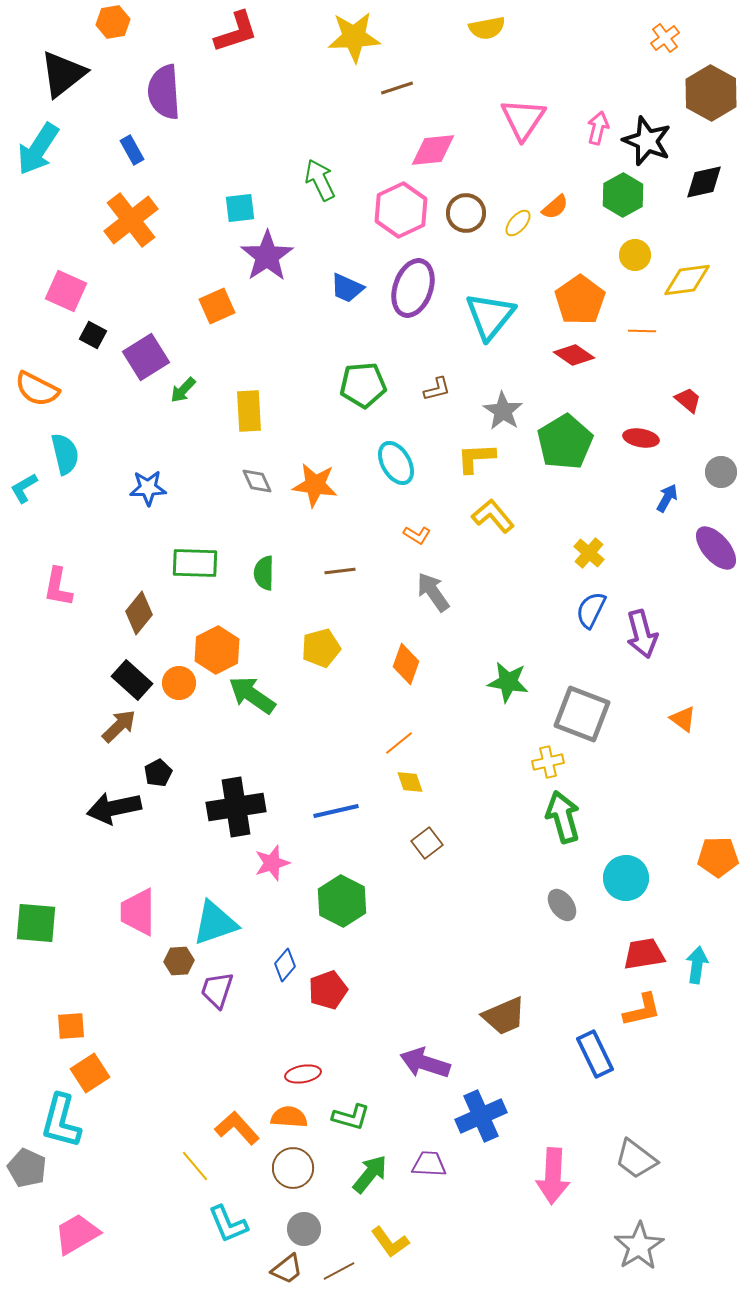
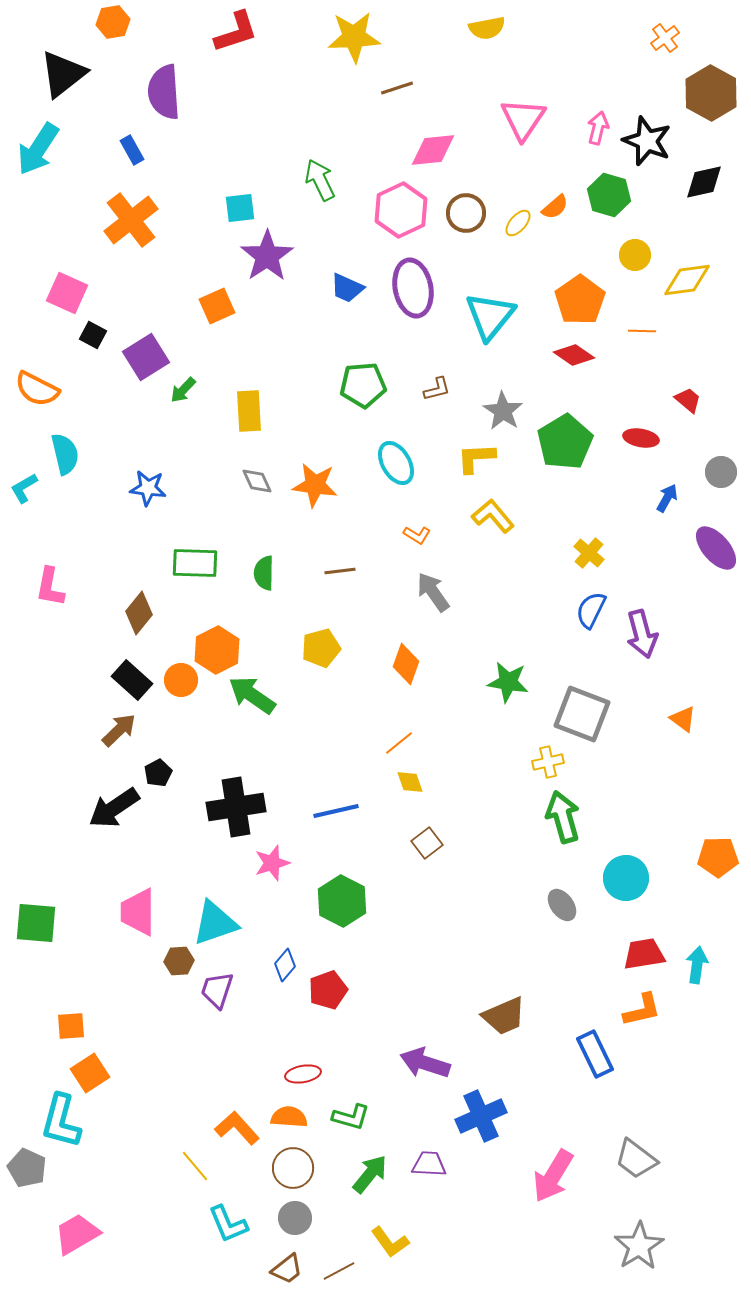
green hexagon at (623, 195): moved 14 px left; rotated 15 degrees counterclockwise
purple ellipse at (413, 288): rotated 30 degrees counterclockwise
pink square at (66, 291): moved 1 px right, 2 px down
blue star at (148, 488): rotated 9 degrees clockwise
pink L-shape at (58, 587): moved 8 px left
orange circle at (179, 683): moved 2 px right, 3 px up
brown arrow at (119, 726): moved 4 px down
black arrow at (114, 808): rotated 22 degrees counterclockwise
pink arrow at (553, 1176): rotated 28 degrees clockwise
gray circle at (304, 1229): moved 9 px left, 11 px up
